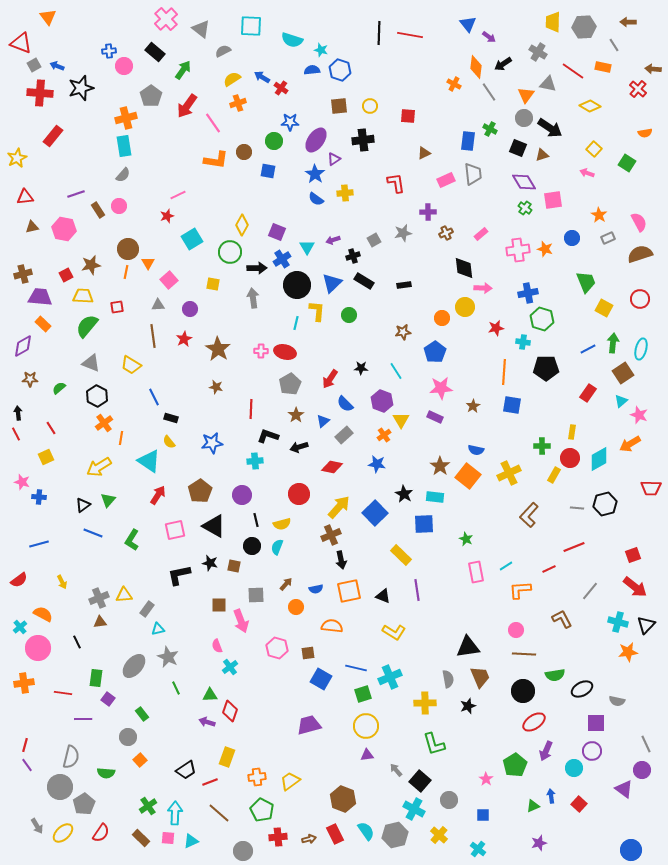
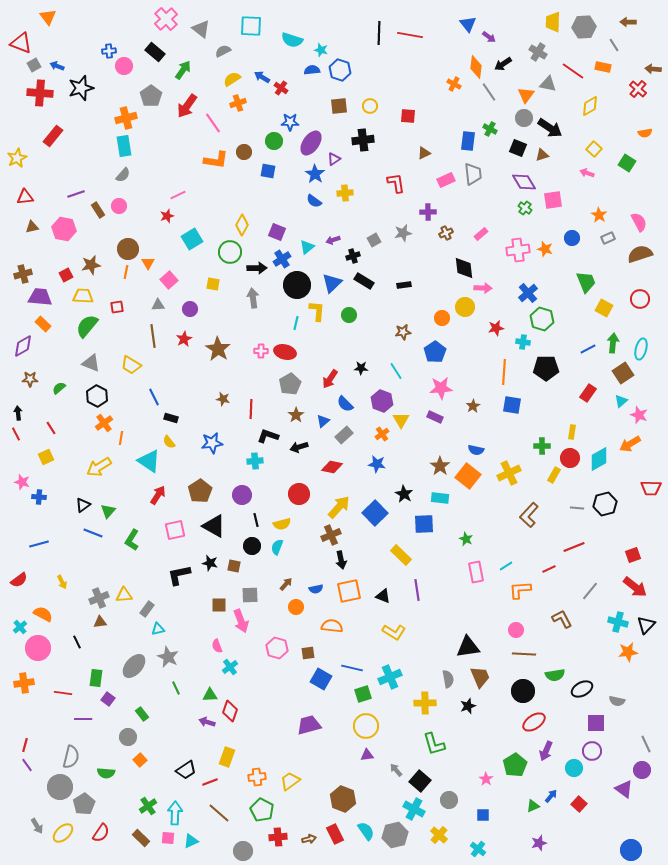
yellow diamond at (590, 106): rotated 60 degrees counterclockwise
purple ellipse at (316, 140): moved 5 px left, 3 px down
blue semicircle at (316, 199): moved 2 px left, 2 px down
cyan triangle at (307, 247): rotated 21 degrees clockwise
blue cross at (528, 293): rotated 30 degrees counterclockwise
brown star at (216, 387): moved 7 px right, 12 px down
orange cross at (384, 435): moved 2 px left, 1 px up
cyan rectangle at (435, 497): moved 5 px right, 1 px down
green triangle at (108, 500): moved 11 px down
gray square at (256, 595): moved 6 px left
blue line at (356, 668): moved 4 px left
blue arrow at (551, 796): rotated 48 degrees clockwise
